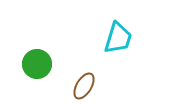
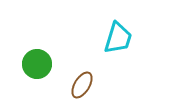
brown ellipse: moved 2 px left, 1 px up
